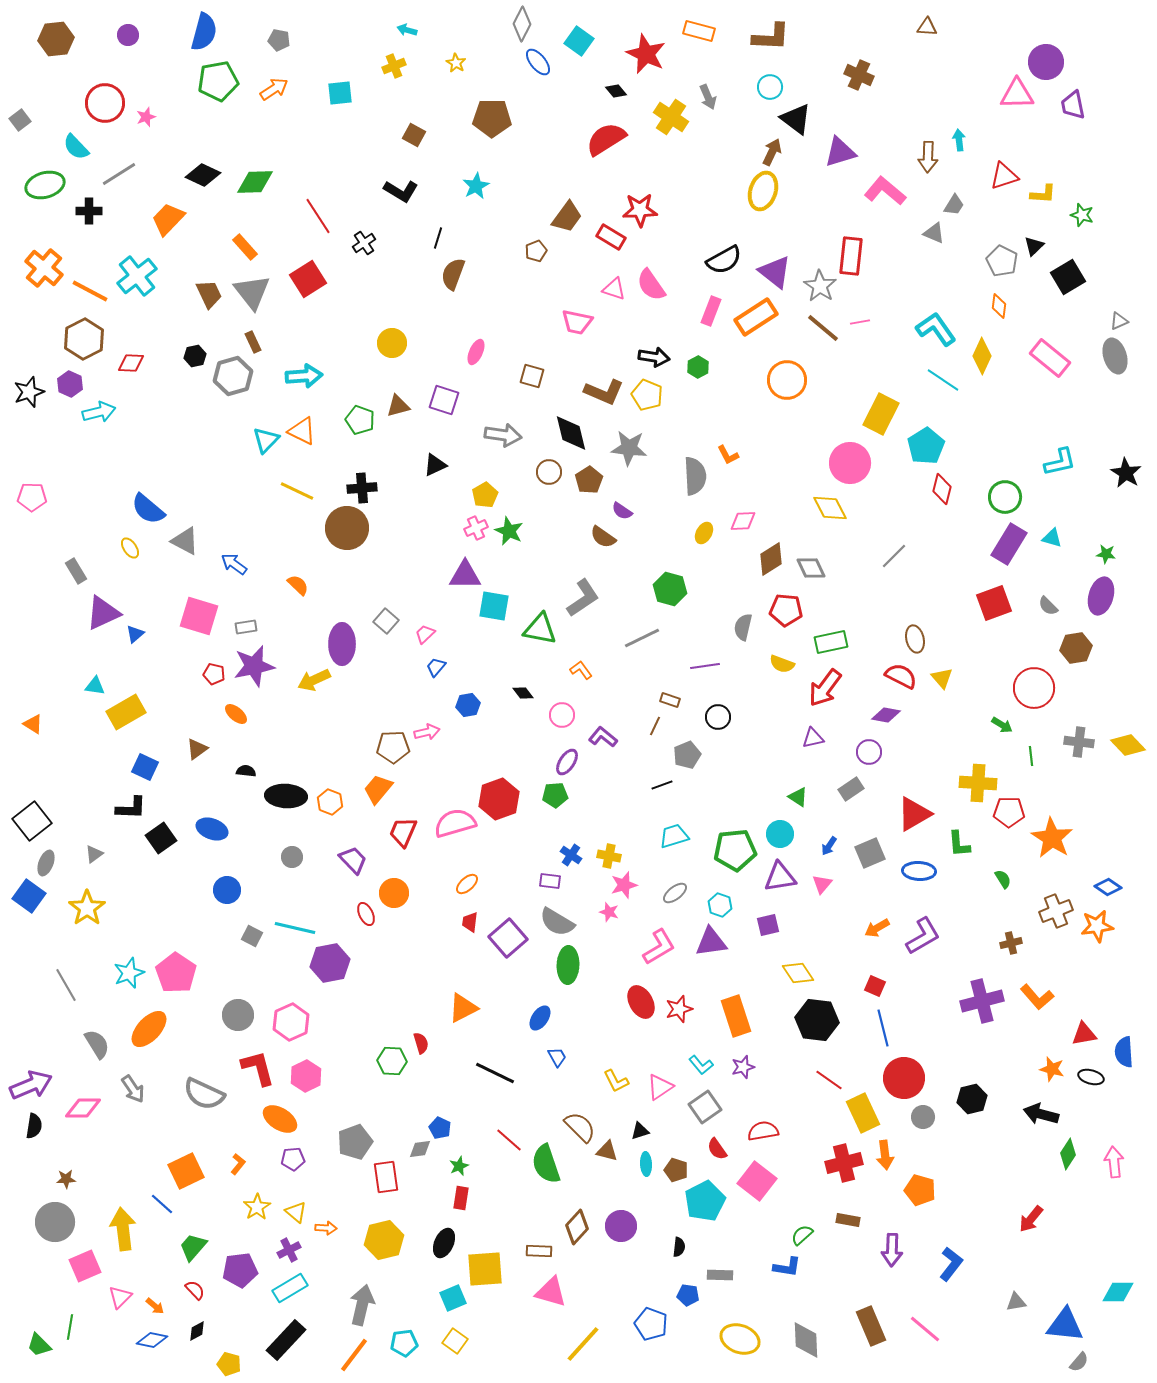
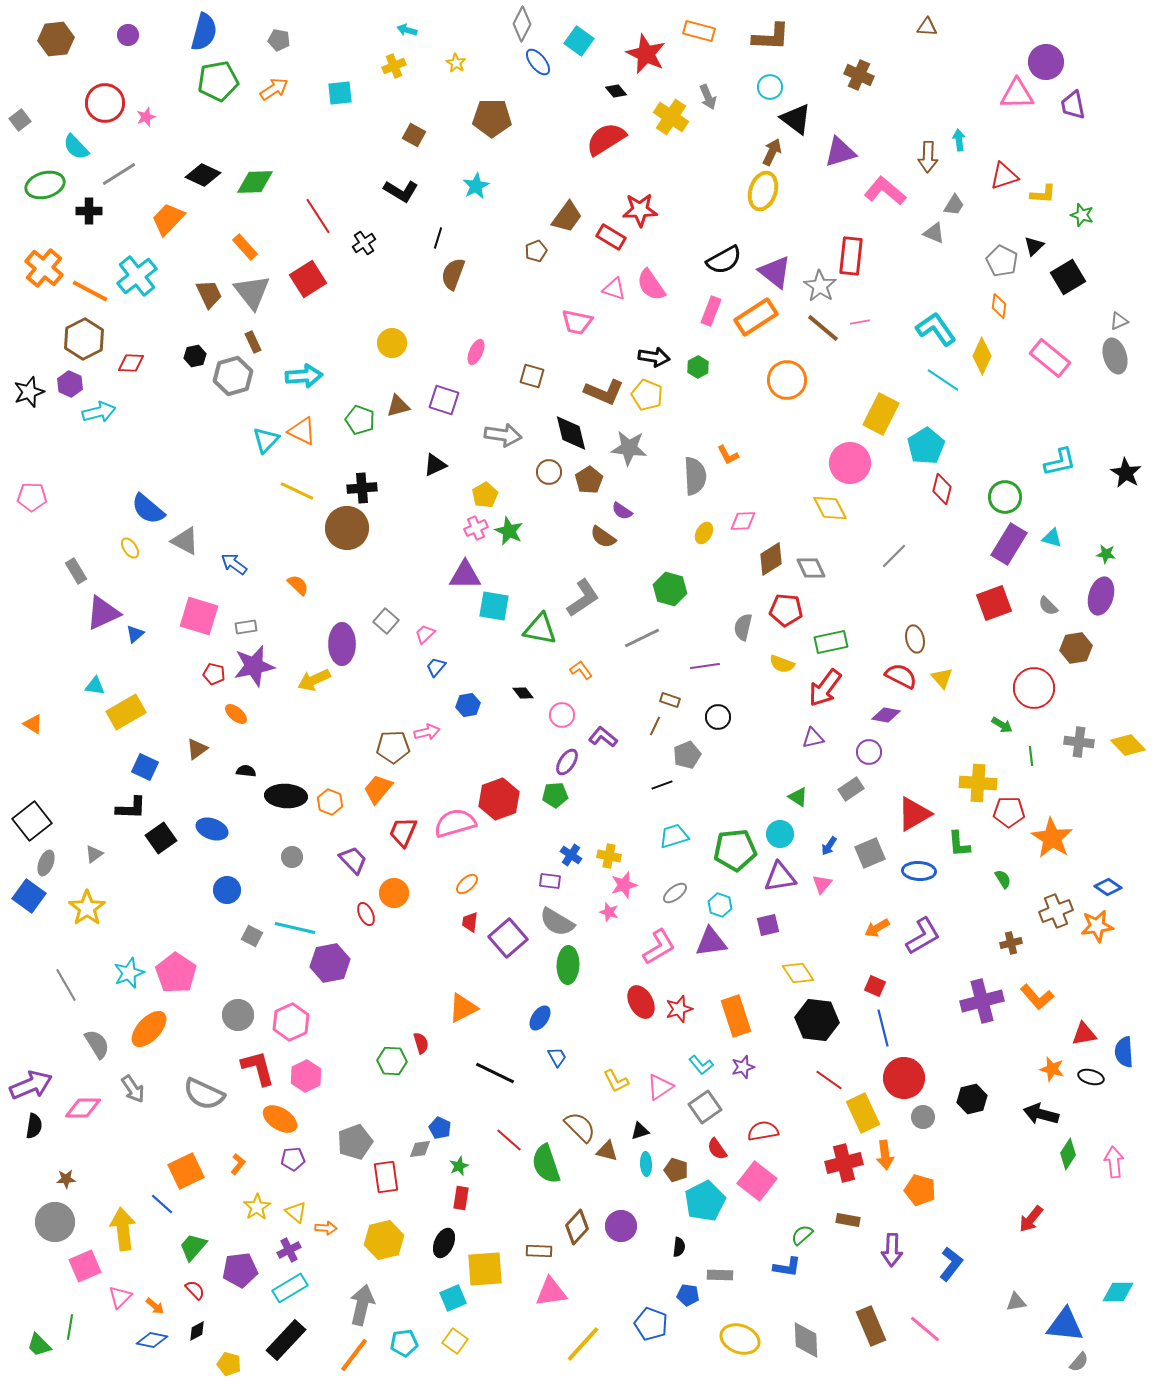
pink triangle at (551, 1292): rotated 24 degrees counterclockwise
